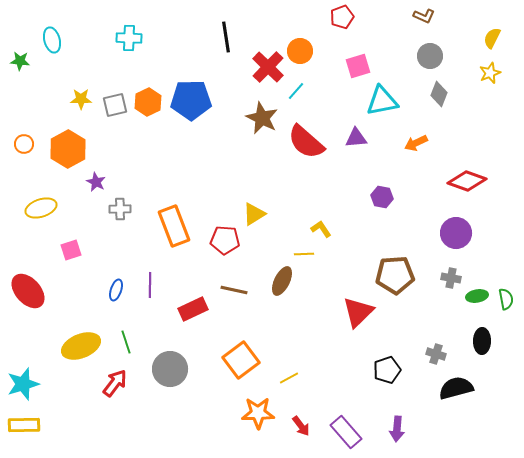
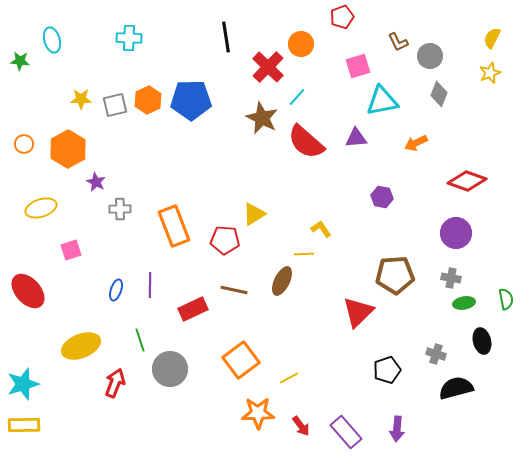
brown L-shape at (424, 16): moved 26 px left, 26 px down; rotated 40 degrees clockwise
orange circle at (300, 51): moved 1 px right, 7 px up
cyan line at (296, 91): moved 1 px right, 6 px down
orange hexagon at (148, 102): moved 2 px up
green ellipse at (477, 296): moved 13 px left, 7 px down
black ellipse at (482, 341): rotated 15 degrees counterclockwise
green line at (126, 342): moved 14 px right, 2 px up
red arrow at (115, 383): rotated 16 degrees counterclockwise
